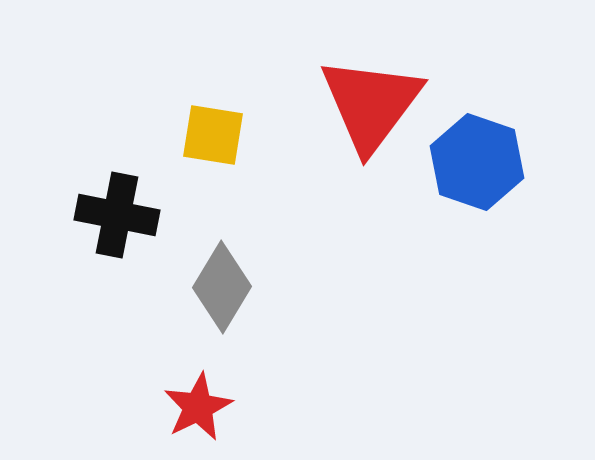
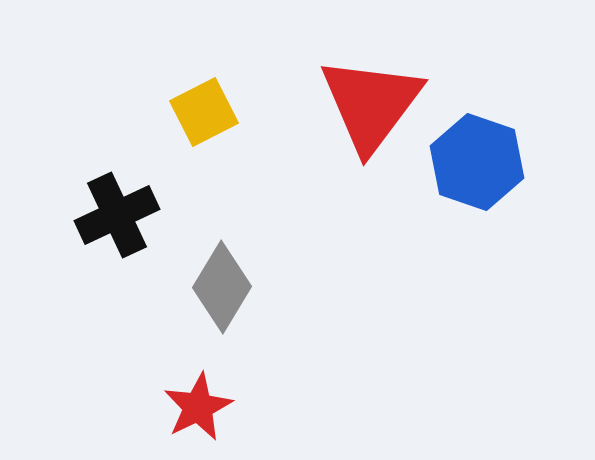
yellow square: moved 9 px left, 23 px up; rotated 36 degrees counterclockwise
black cross: rotated 36 degrees counterclockwise
